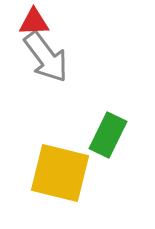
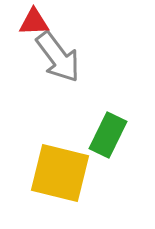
gray arrow: moved 12 px right
